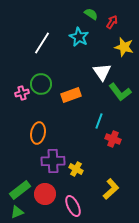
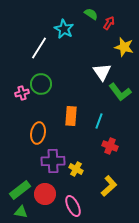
red arrow: moved 3 px left, 1 px down
cyan star: moved 15 px left, 8 px up
white line: moved 3 px left, 5 px down
orange rectangle: moved 21 px down; rotated 66 degrees counterclockwise
red cross: moved 3 px left, 7 px down
yellow L-shape: moved 2 px left, 3 px up
green triangle: moved 4 px right; rotated 32 degrees clockwise
